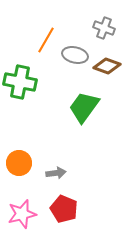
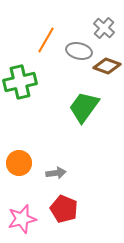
gray cross: rotated 20 degrees clockwise
gray ellipse: moved 4 px right, 4 px up
green cross: rotated 24 degrees counterclockwise
pink star: moved 5 px down
